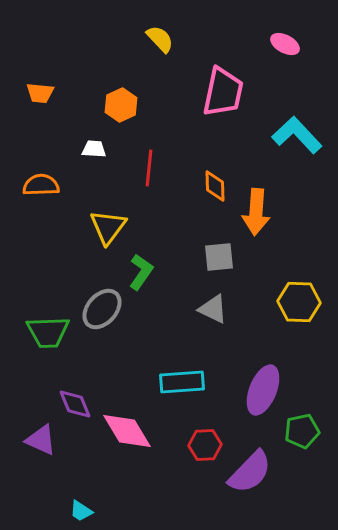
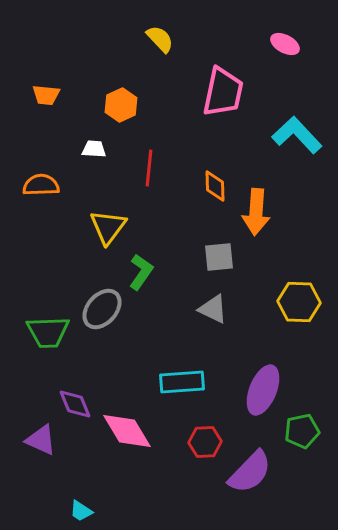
orange trapezoid: moved 6 px right, 2 px down
red hexagon: moved 3 px up
